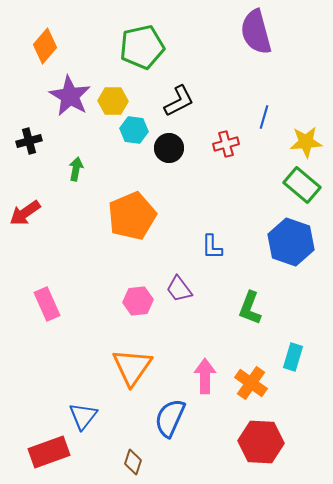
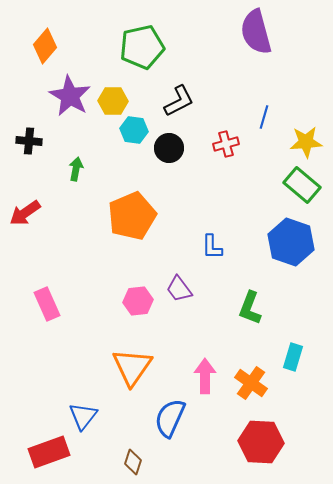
black cross: rotated 20 degrees clockwise
